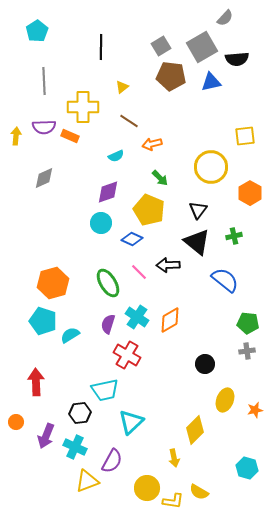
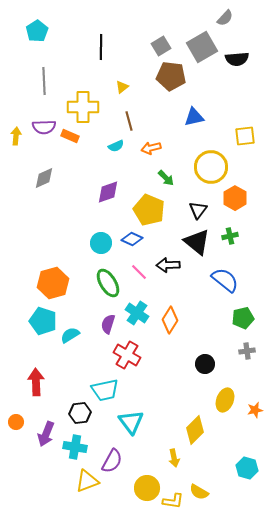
blue triangle at (211, 82): moved 17 px left, 35 px down
brown line at (129, 121): rotated 42 degrees clockwise
orange arrow at (152, 144): moved 1 px left, 4 px down
cyan semicircle at (116, 156): moved 10 px up
green arrow at (160, 178): moved 6 px right
orange hexagon at (250, 193): moved 15 px left, 5 px down
cyan circle at (101, 223): moved 20 px down
green cross at (234, 236): moved 4 px left
cyan cross at (137, 317): moved 4 px up
orange diamond at (170, 320): rotated 28 degrees counterclockwise
green pentagon at (248, 323): moved 5 px left, 5 px up; rotated 20 degrees counterclockwise
cyan triangle at (131, 422): rotated 24 degrees counterclockwise
purple arrow at (46, 436): moved 2 px up
cyan cross at (75, 447): rotated 15 degrees counterclockwise
